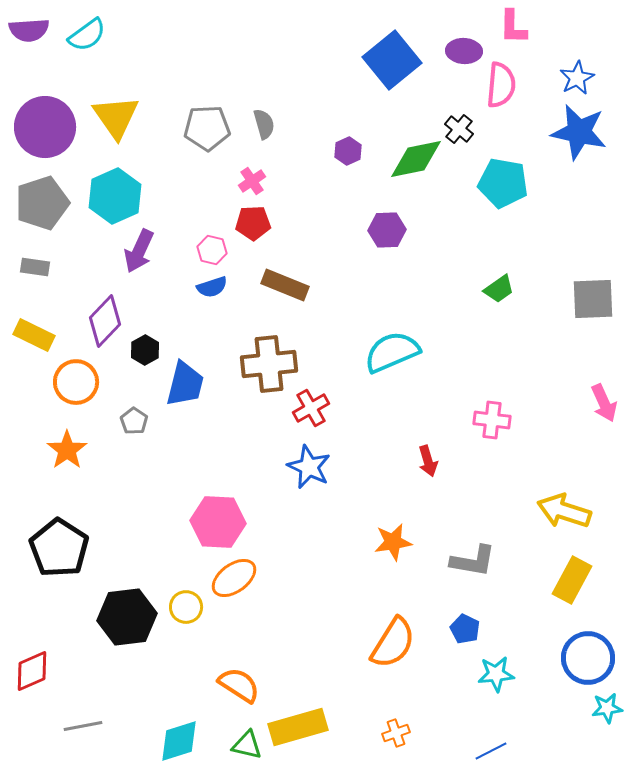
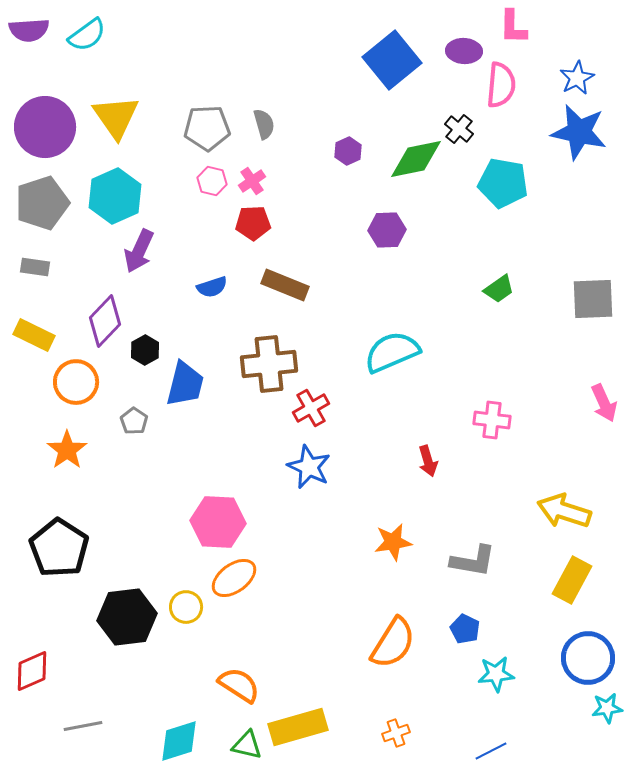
pink hexagon at (212, 250): moved 69 px up
